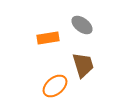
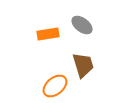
orange rectangle: moved 4 px up
